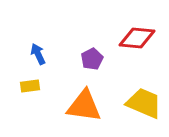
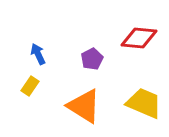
red diamond: moved 2 px right
yellow rectangle: rotated 48 degrees counterclockwise
orange triangle: rotated 24 degrees clockwise
